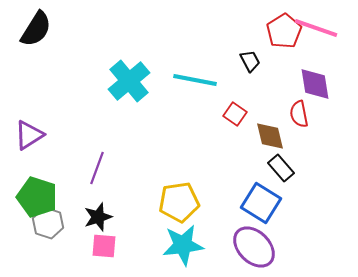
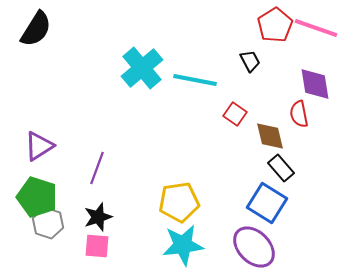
red pentagon: moved 9 px left, 6 px up
cyan cross: moved 13 px right, 13 px up
purple triangle: moved 10 px right, 11 px down
blue square: moved 6 px right
pink square: moved 7 px left
